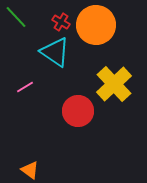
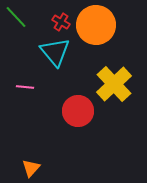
cyan triangle: rotated 16 degrees clockwise
pink line: rotated 36 degrees clockwise
orange triangle: moved 1 px right, 2 px up; rotated 36 degrees clockwise
